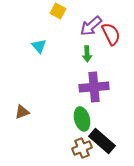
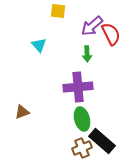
yellow square: rotated 21 degrees counterclockwise
purple arrow: moved 1 px right
cyan triangle: moved 1 px up
purple cross: moved 16 px left
